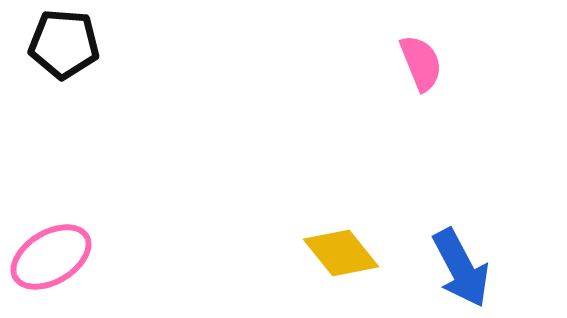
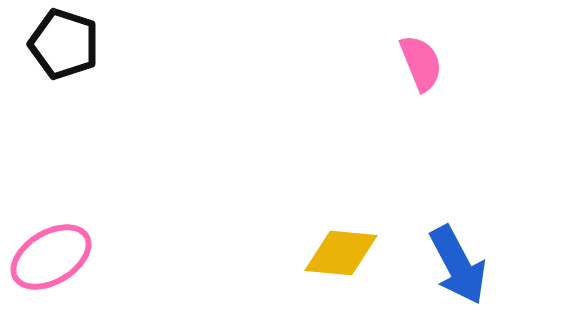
black pentagon: rotated 14 degrees clockwise
yellow diamond: rotated 46 degrees counterclockwise
blue arrow: moved 3 px left, 3 px up
